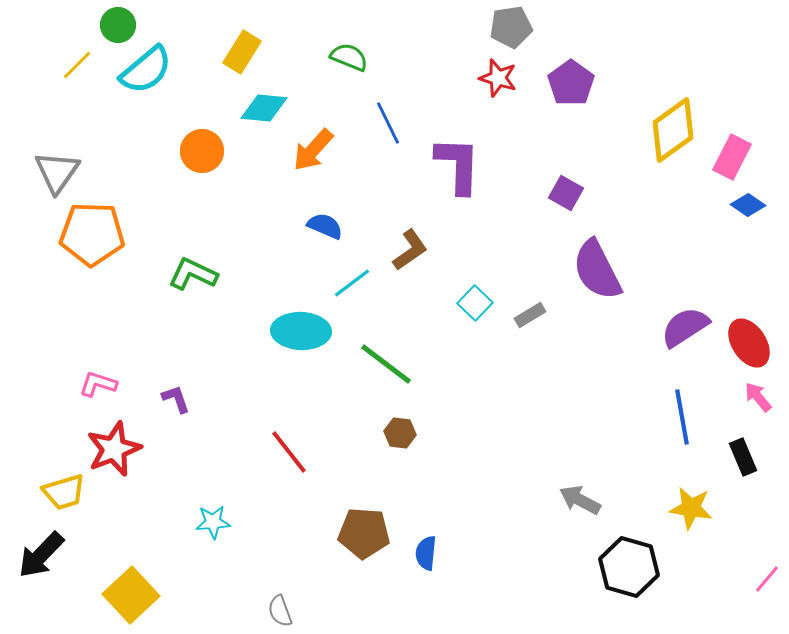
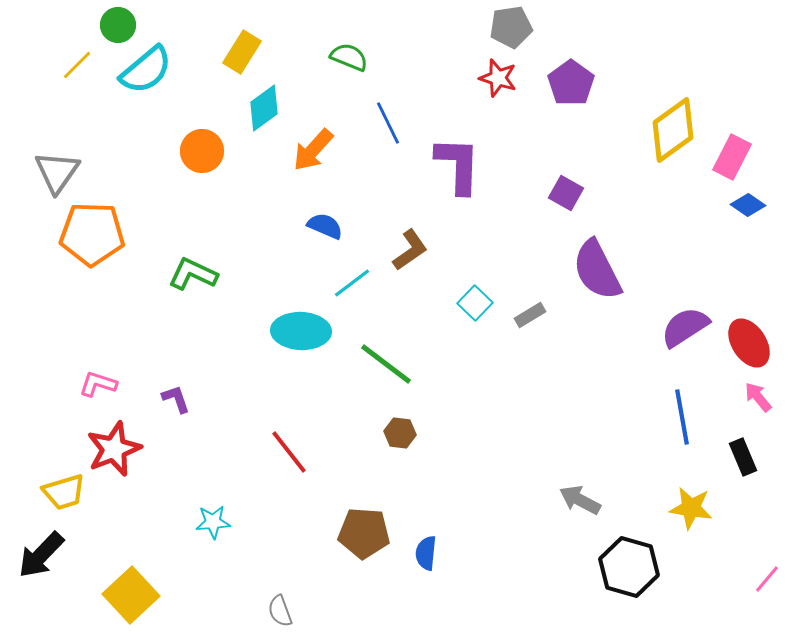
cyan diamond at (264, 108): rotated 42 degrees counterclockwise
